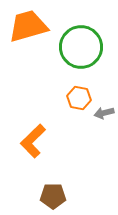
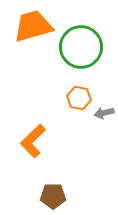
orange trapezoid: moved 5 px right
